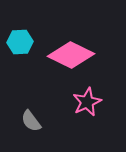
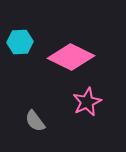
pink diamond: moved 2 px down
gray semicircle: moved 4 px right
